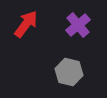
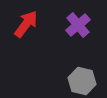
gray hexagon: moved 13 px right, 9 px down
